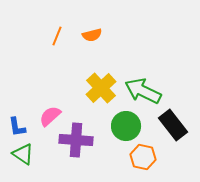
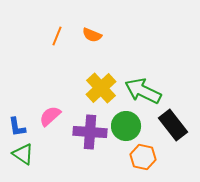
orange semicircle: rotated 36 degrees clockwise
purple cross: moved 14 px right, 8 px up
